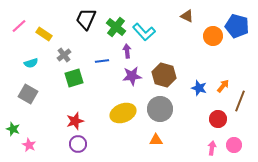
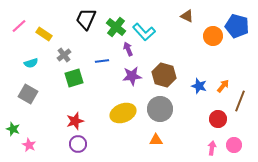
purple arrow: moved 1 px right, 2 px up; rotated 16 degrees counterclockwise
blue star: moved 2 px up
